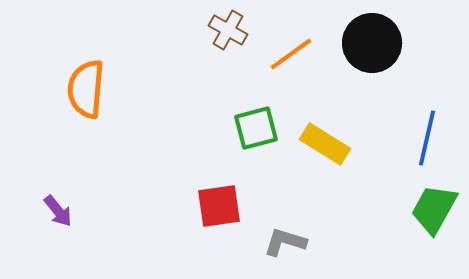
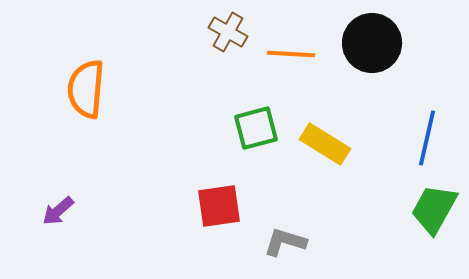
brown cross: moved 2 px down
orange line: rotated 39 degrees clockwise
purple arrow: rotated 88 degrees clockwise
